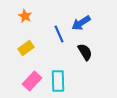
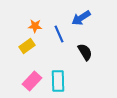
orange star: moved 10 px right, 10 px down; rotated 24 degrees counterclockwise
blue arrow: moved 5 px up
yellow rectangle: moved 1 px right, 2 px up
